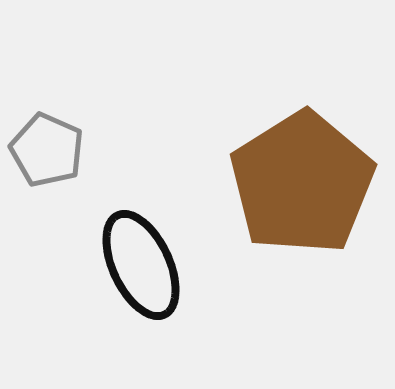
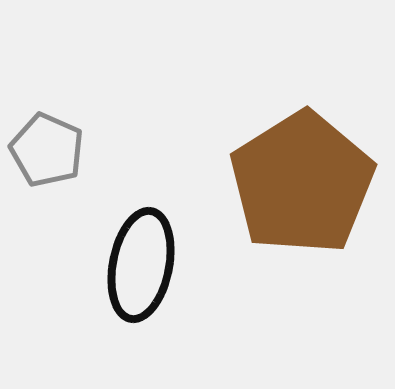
black ellipse: rotated 36 degrees clockwise
